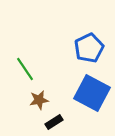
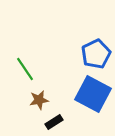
blue pentagon: moved 7 px right, 6 px down
blue square: moved 1 px right, 1 px down
